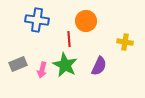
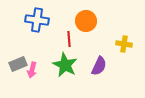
yellow cross: moved 1 px left, 2 px down
pink arrow: moved 10 px left
